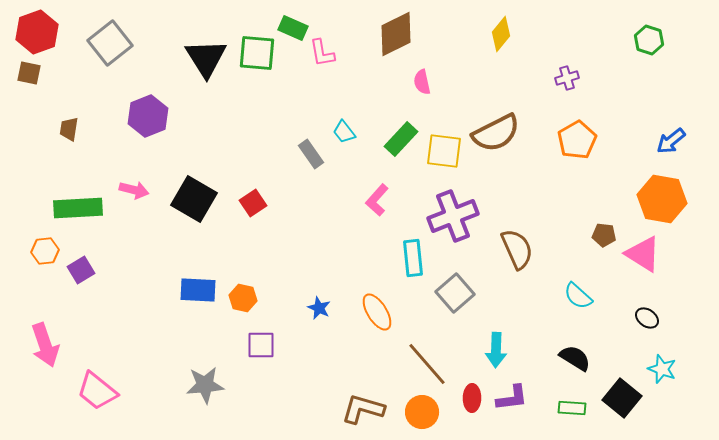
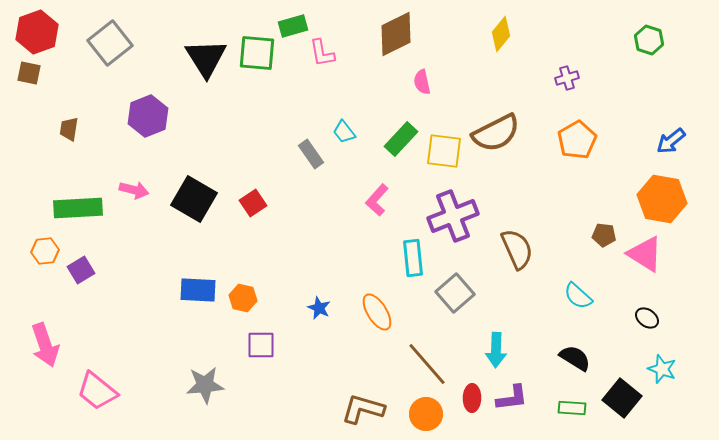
green rectangle at (293, 28): moved 2 px up; rotated 40 degrees counterclockwise
pink triangle at (643, 254): moved 2 px right
orange circle at (422, 412): moved 4 px right, 2 px down
